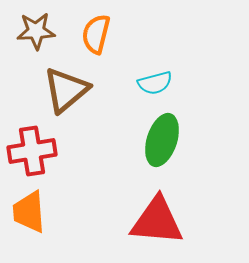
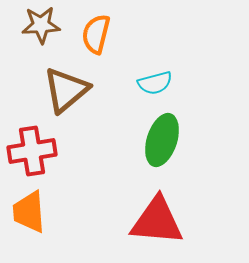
brown star: moved 5 px right, 6 px up
